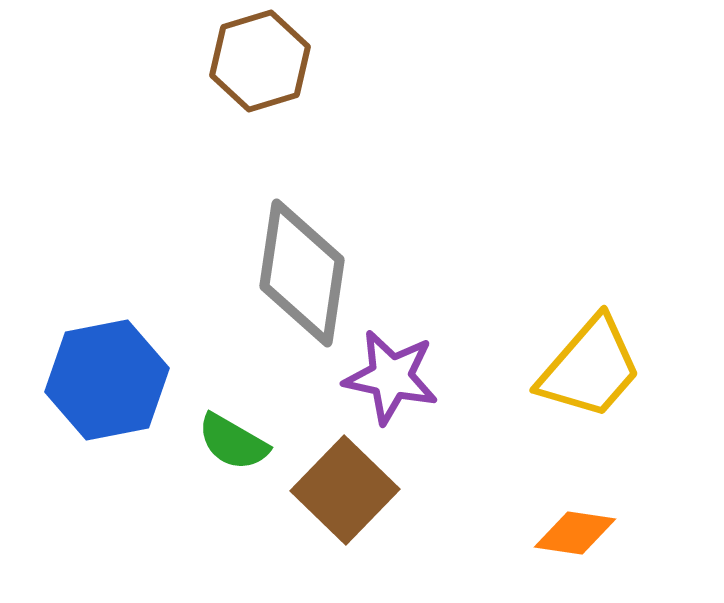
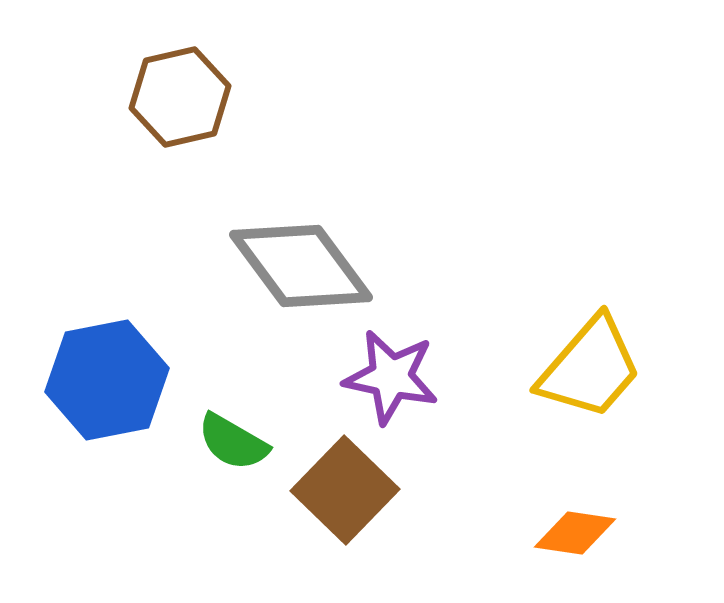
brown hexagon: moved 80 px left, 36 px down; rotated 4 degrees clockwise
gray diamond: moved 1 px left, 7 px up; rotated 45 degrees counterclockwise
